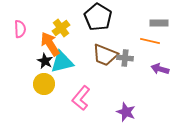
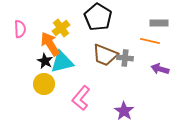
purple star: moved 2 px left, 1 px up; rotated 12 degrees clockwise
